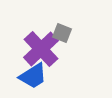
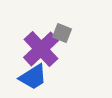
blue trapezoid: moved 1 px down
